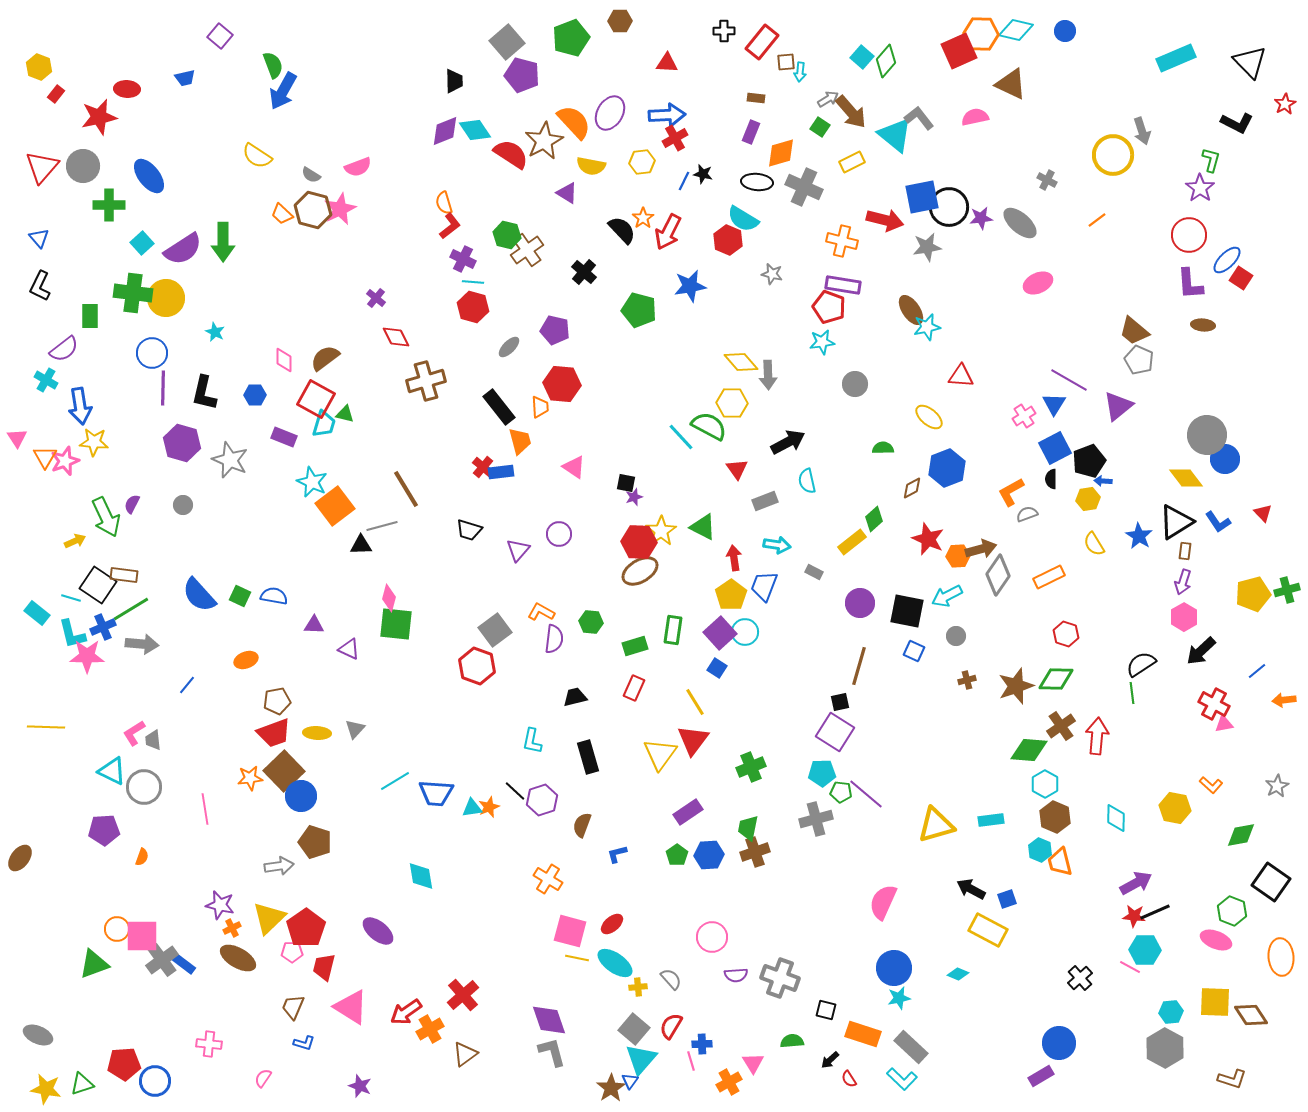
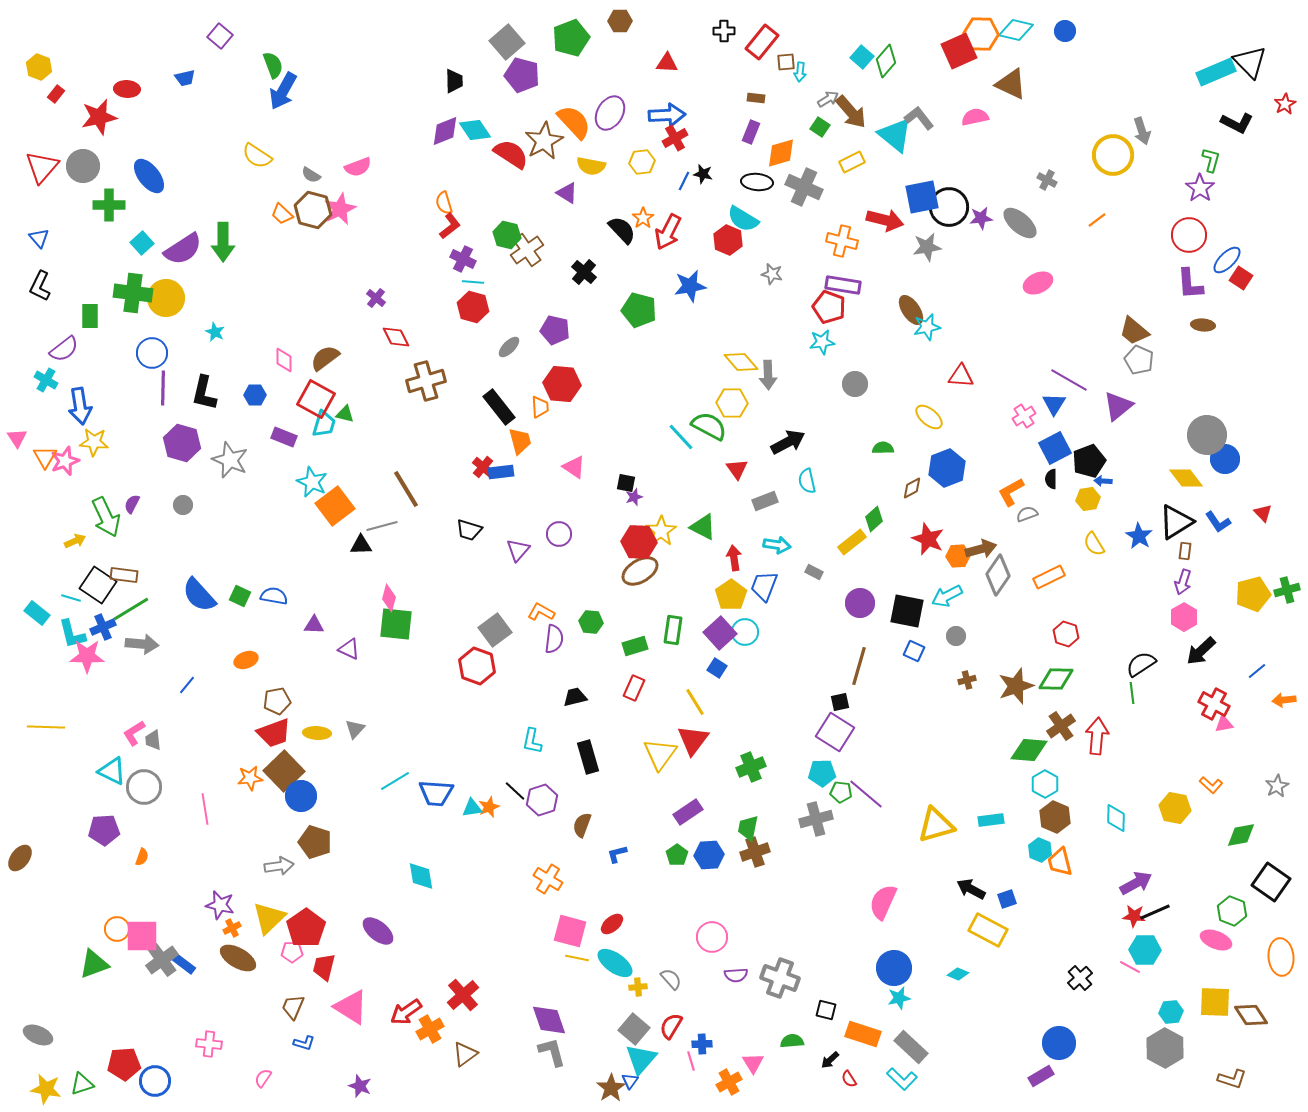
cyan rectangle at (1176, 58): moved 40 px right, 14 px down
